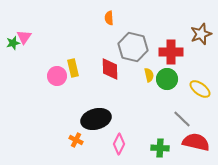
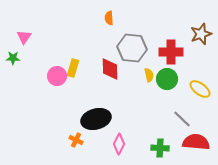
green star: moved 15 px down; rotated 16 degrees clockwise
gray hexagon: moved 1 px left, 1 px down; rotated 8 degrees counterclockwise
yellow rectangle: rotated 30 degrees clockwise
red semicircle: rotated 8 degrees counterclockwise
